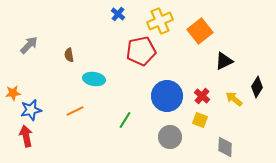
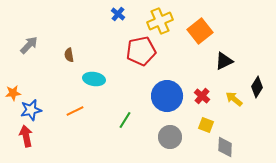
yellow square: moved 6 px right, 5 px down
